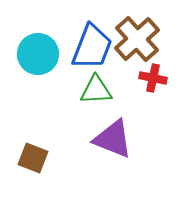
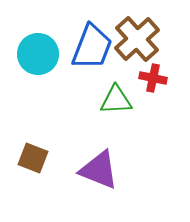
green triangle: moved 20 px right, 10 px down
purple triangle: moved 14 px left, 31 px down
